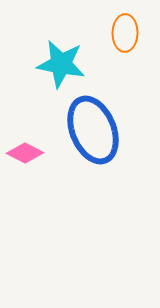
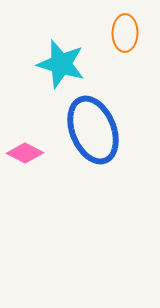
cyan star: rotated 6 degrees clockwise
